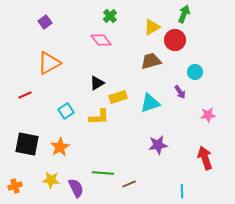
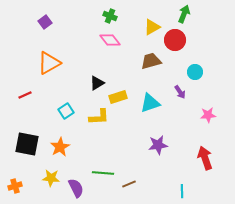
green cross: rotated 24 degrees counterclockwise
pink diamond: moved 9 px right
yellow star: moved 2 px up
